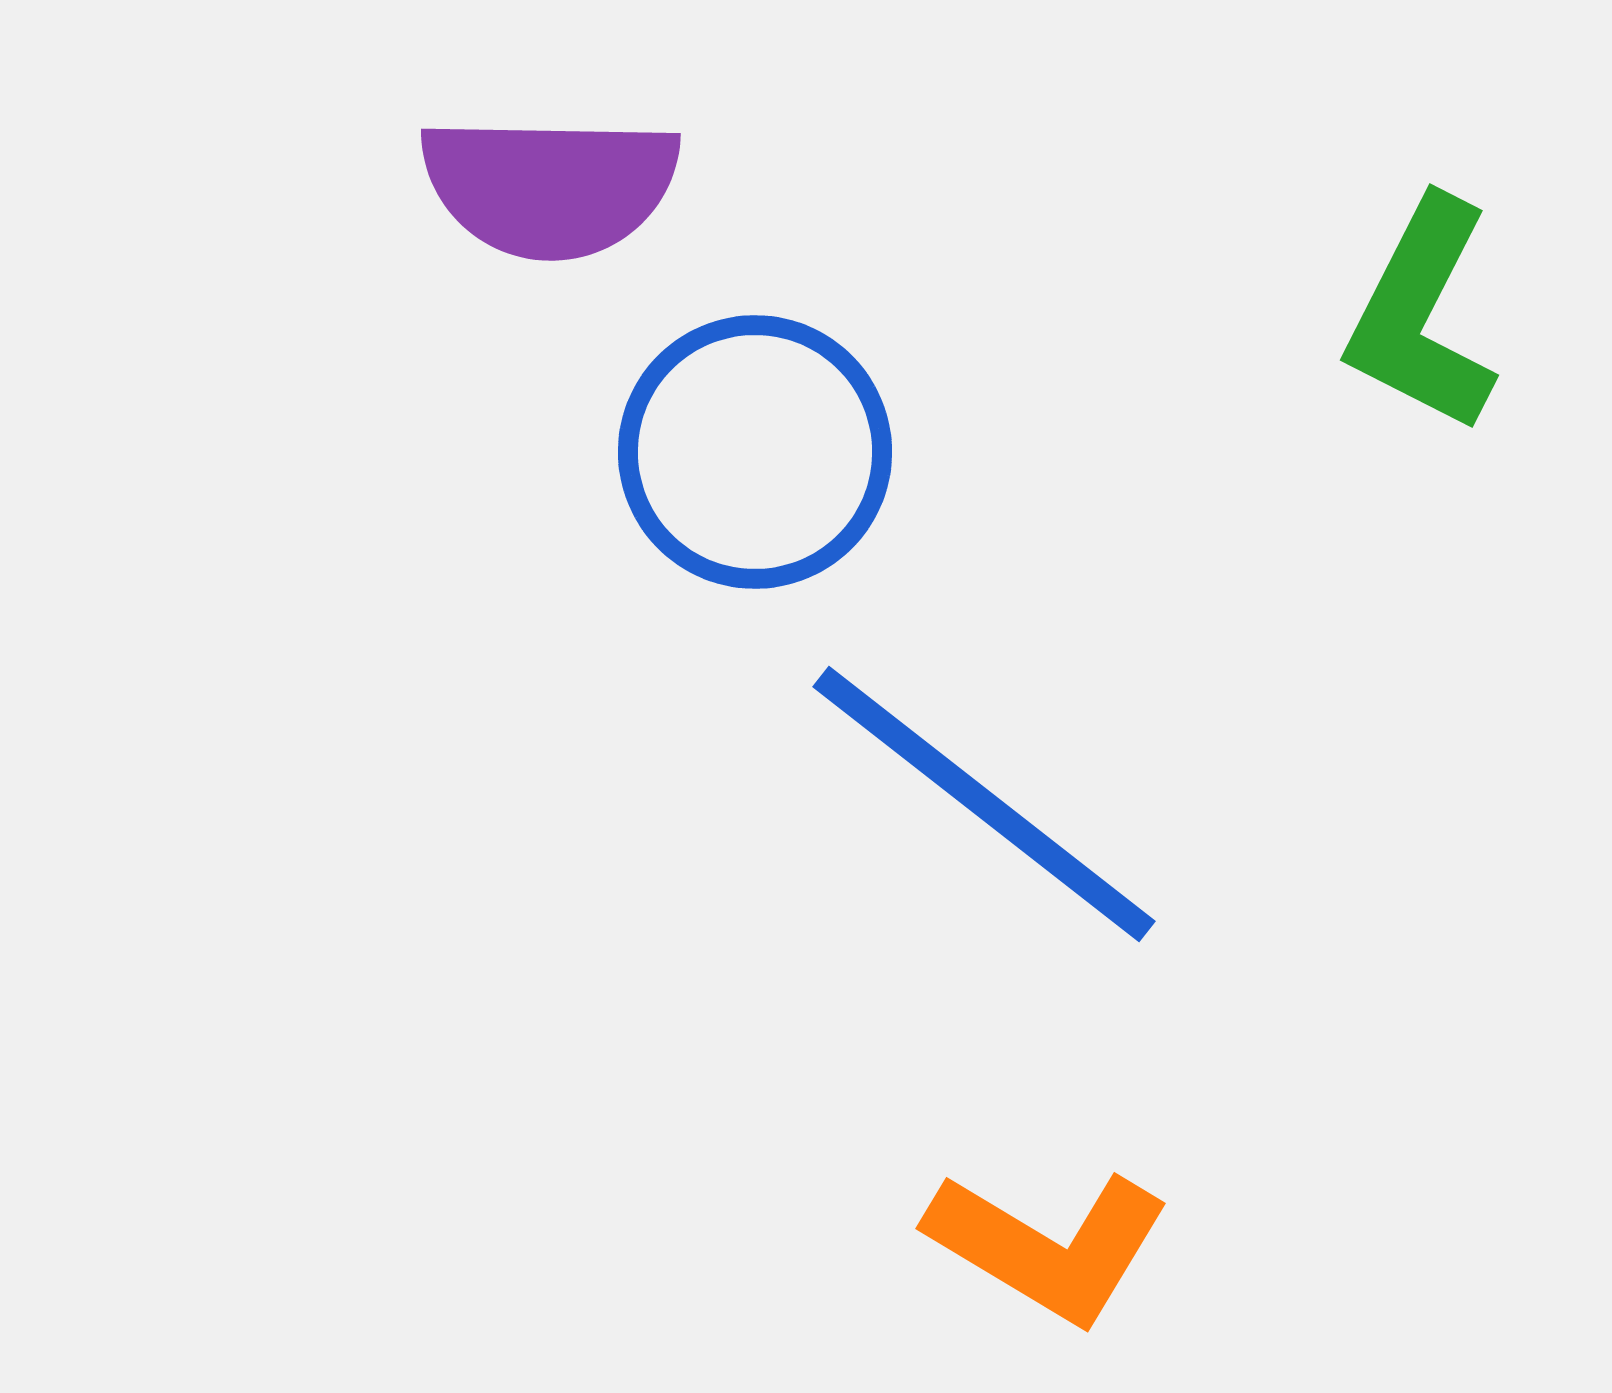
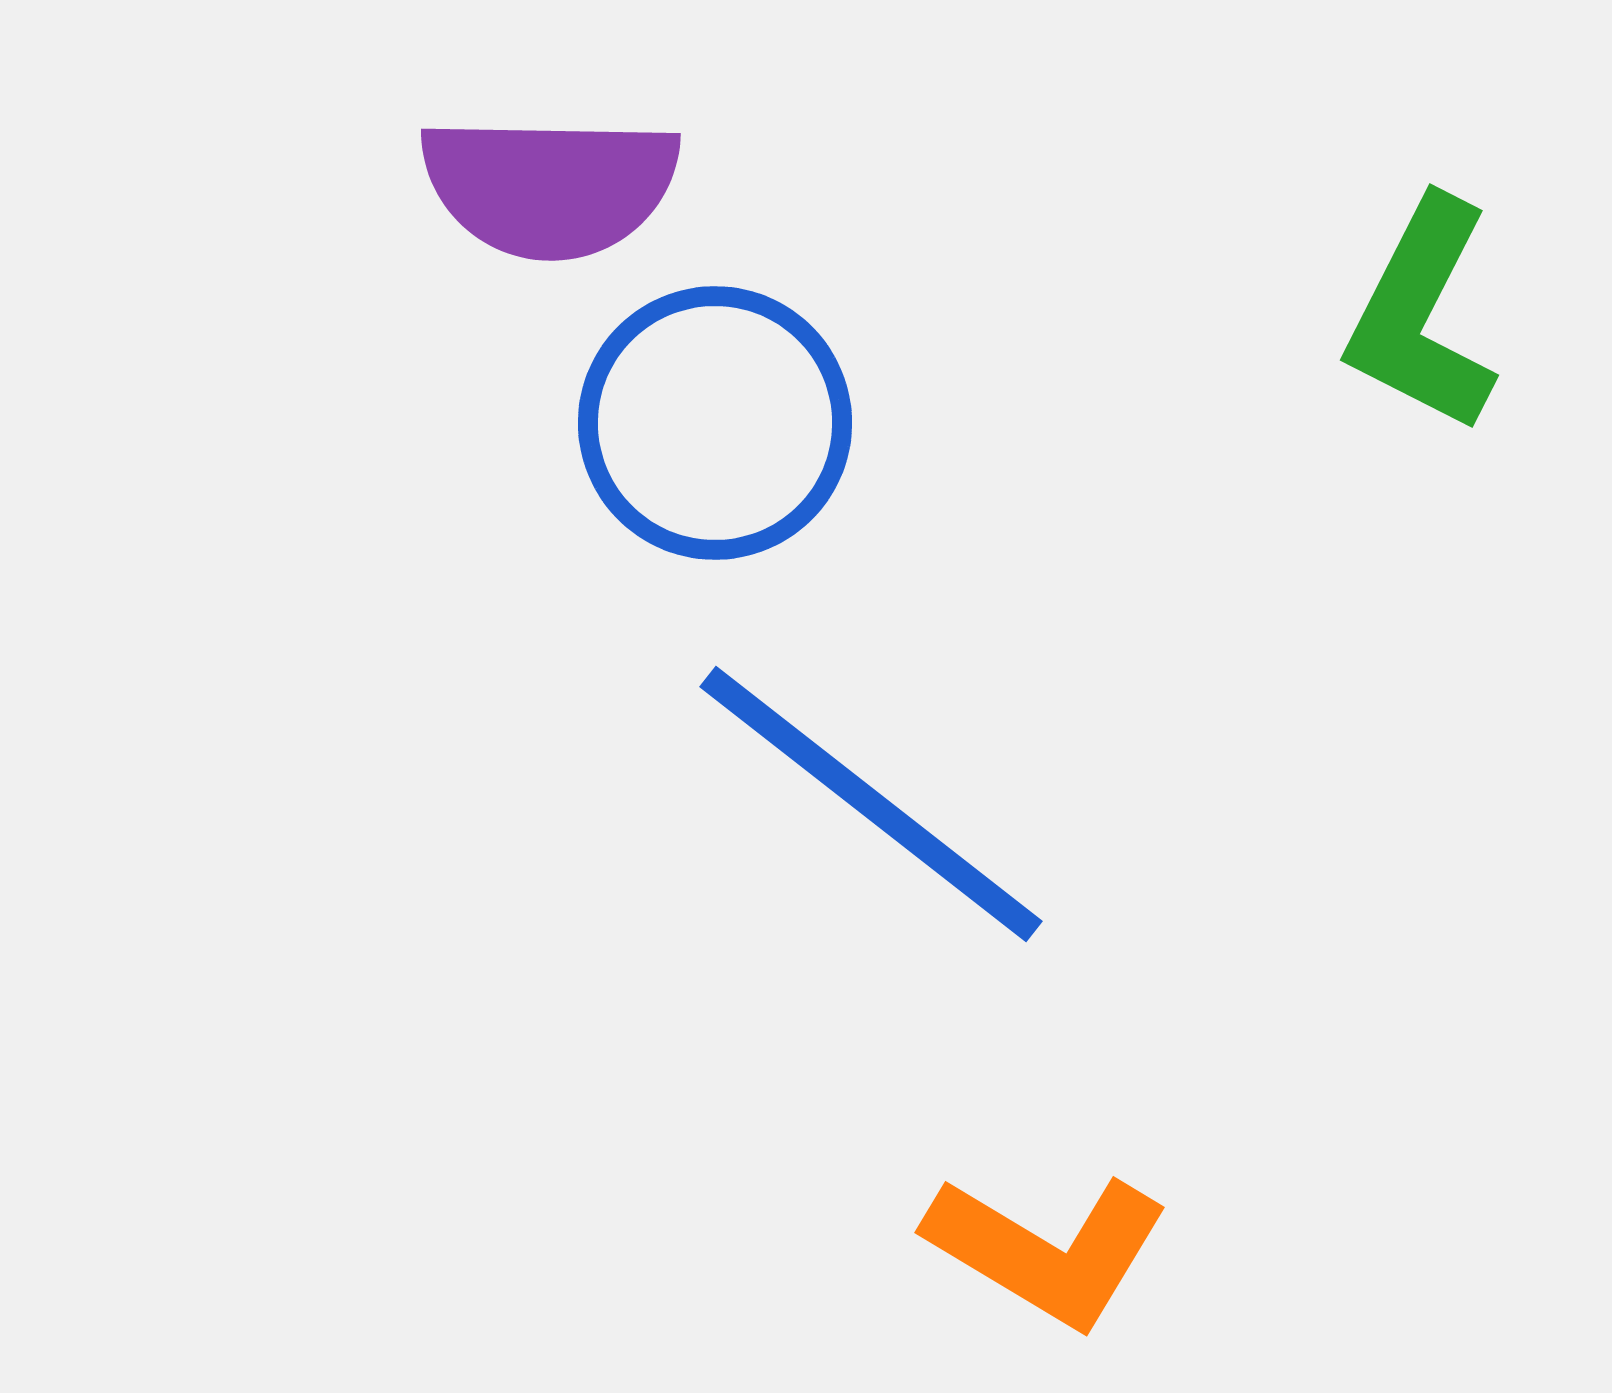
blue circle: moved 40 px left, 29 px up
blue line: moved 113 px left
orange L-shape: moved 1 px left, 4 px down
